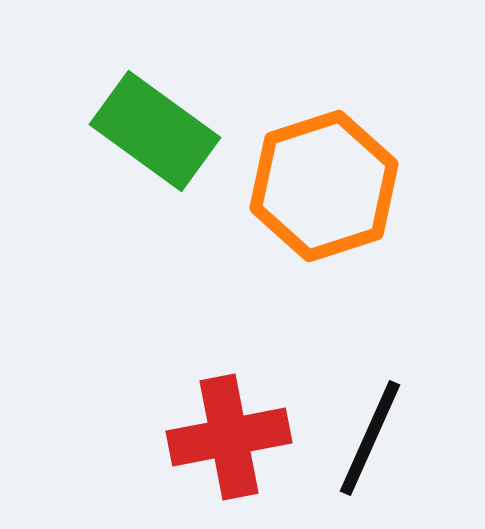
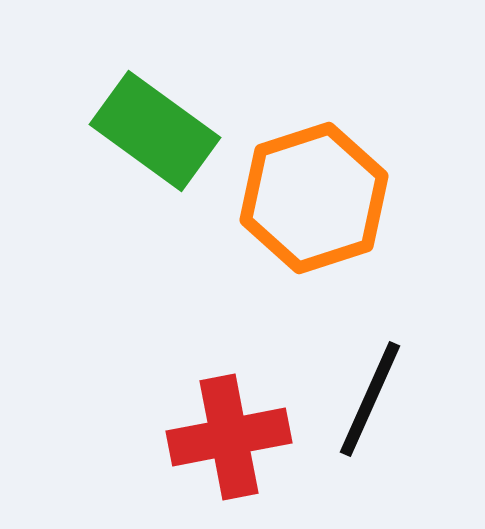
orange hexagon: moved 10 px left, 12 px down
black line: moved 39 px up
